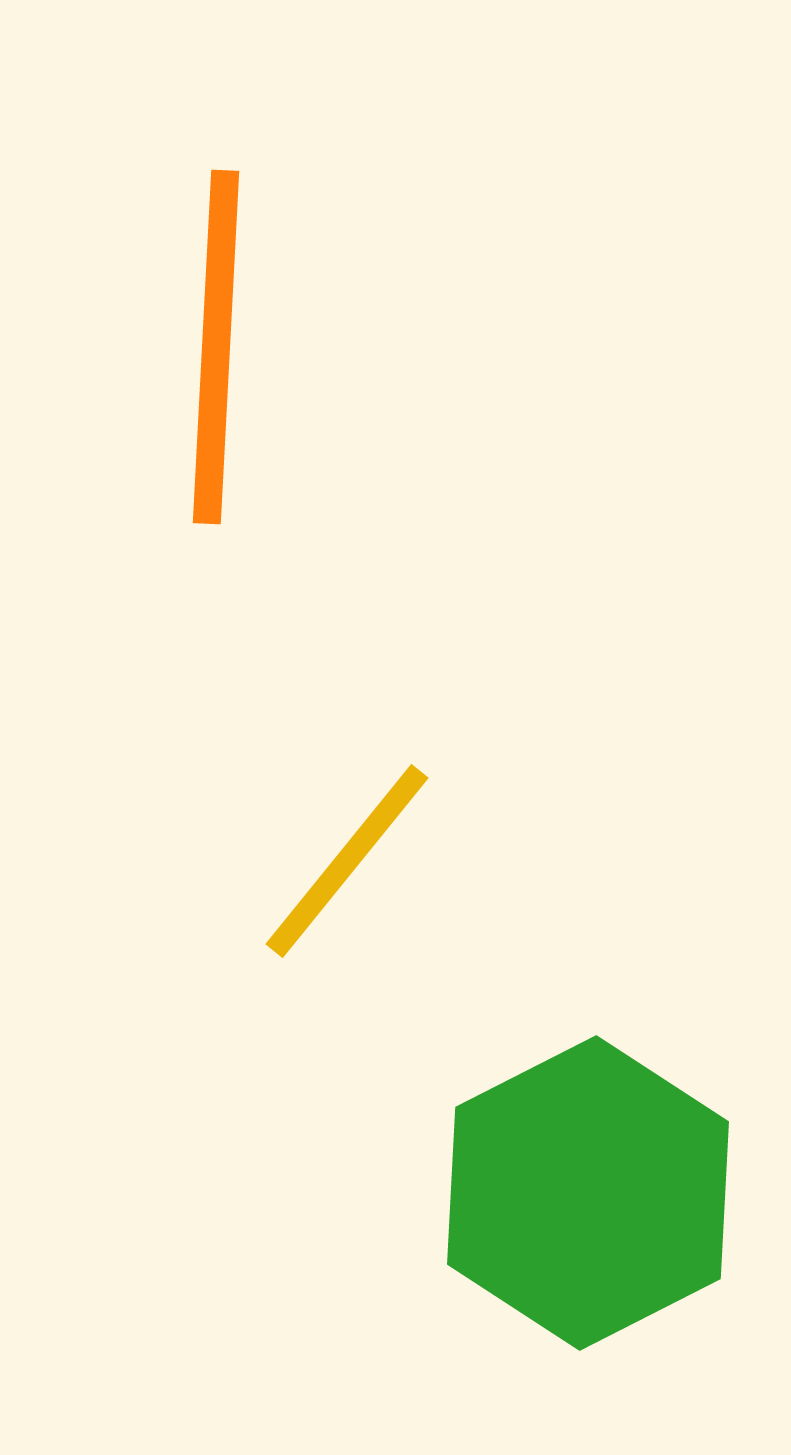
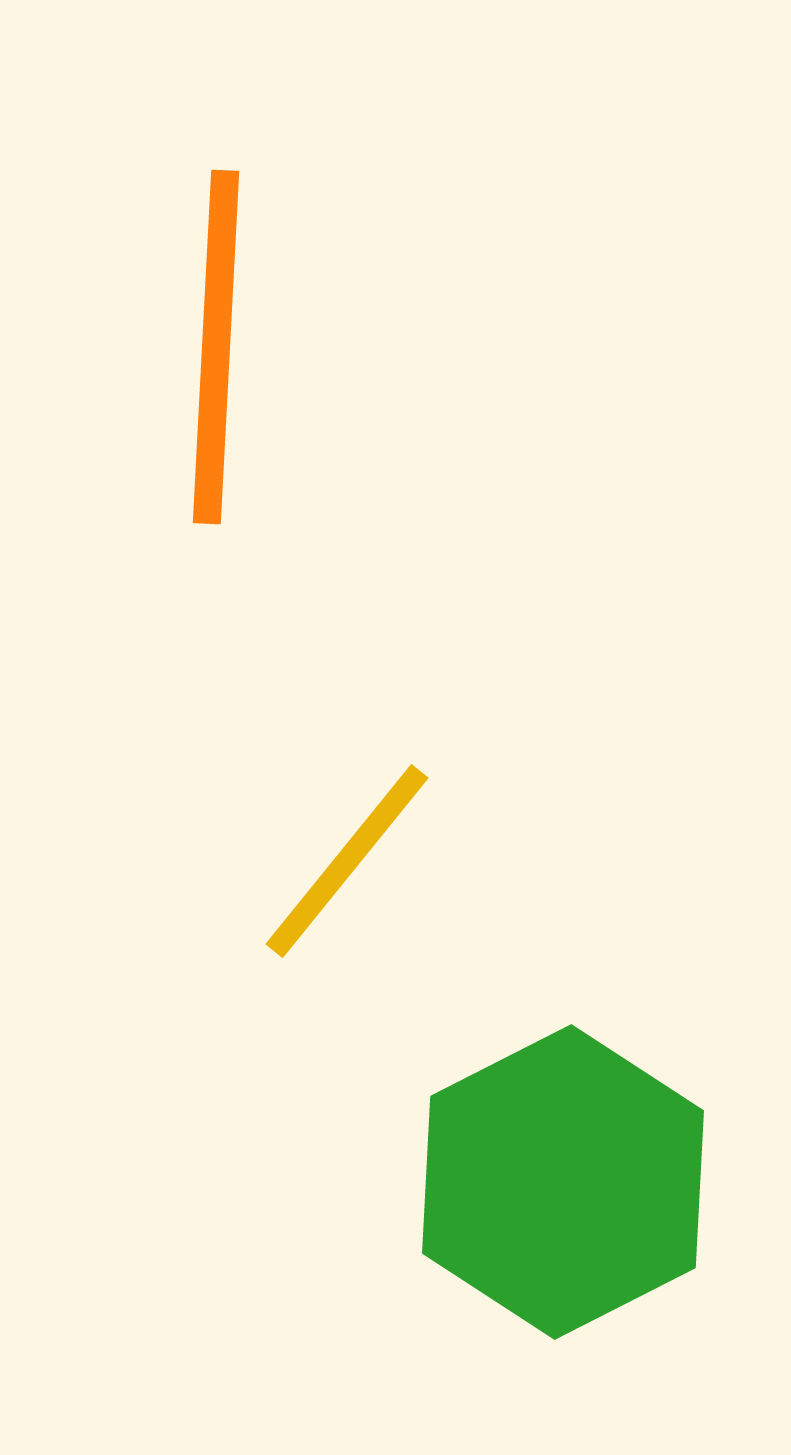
green hexagon: moved 25 px left, 11 px up
